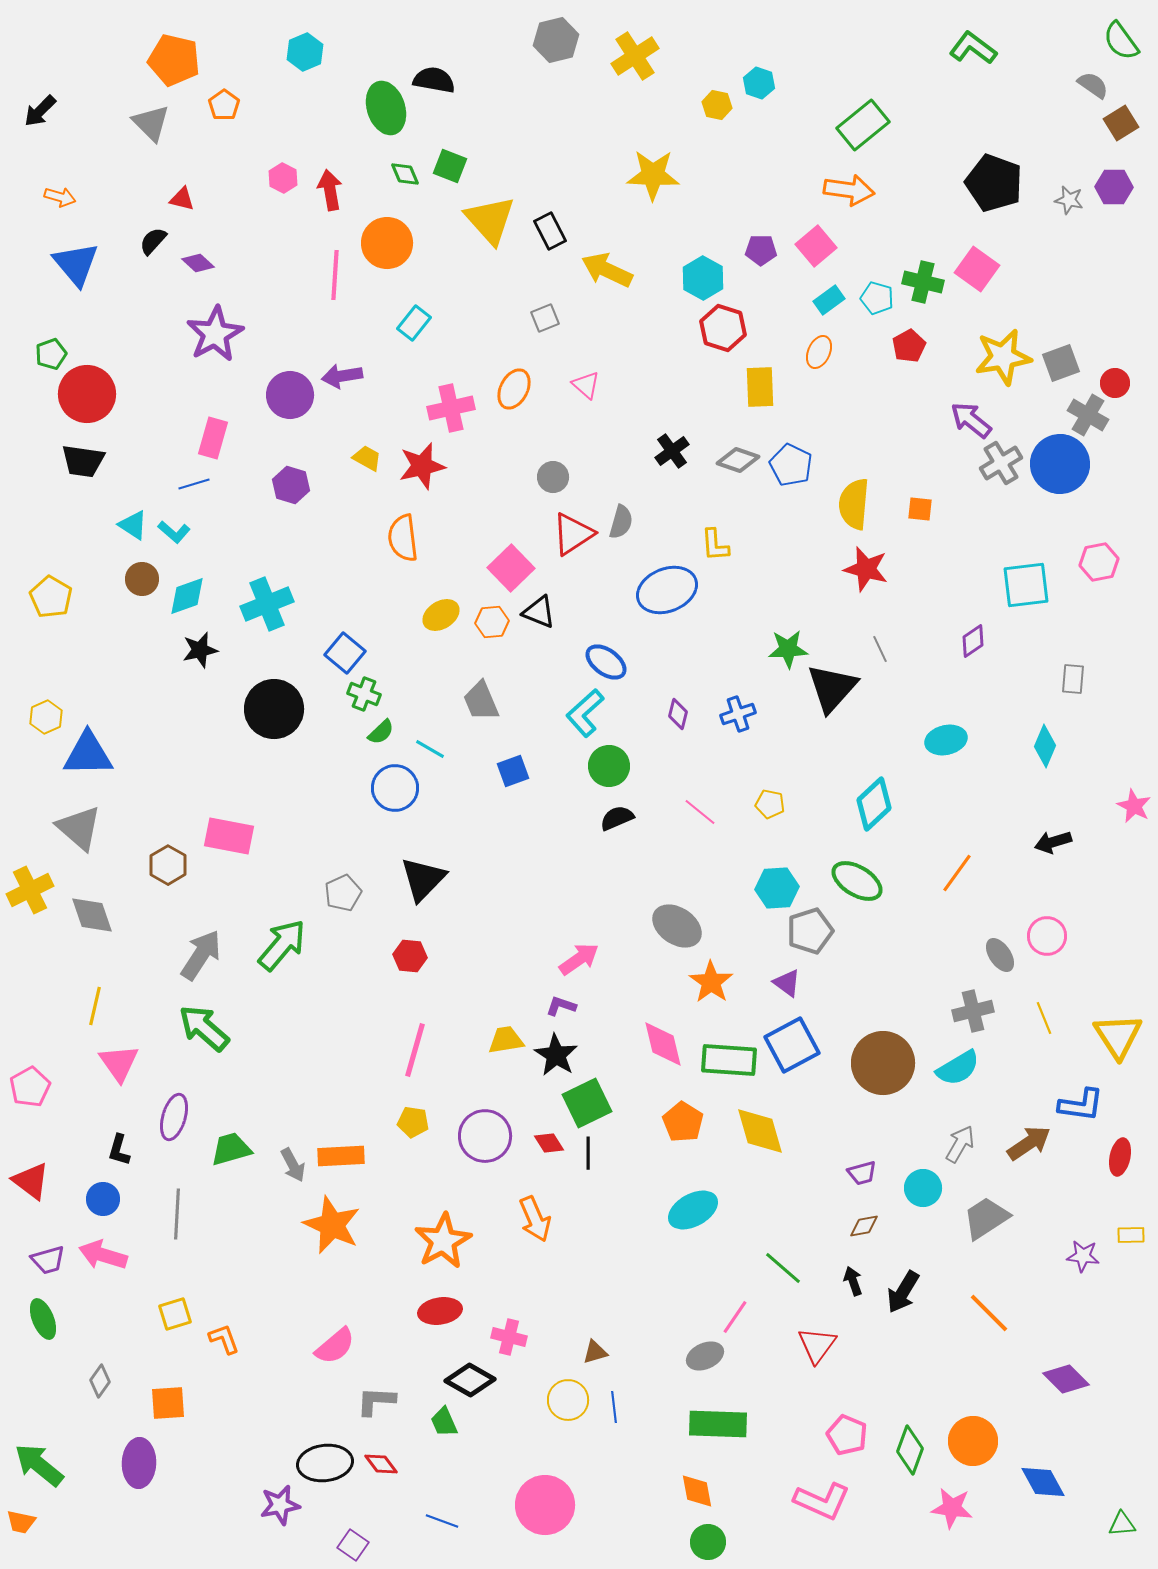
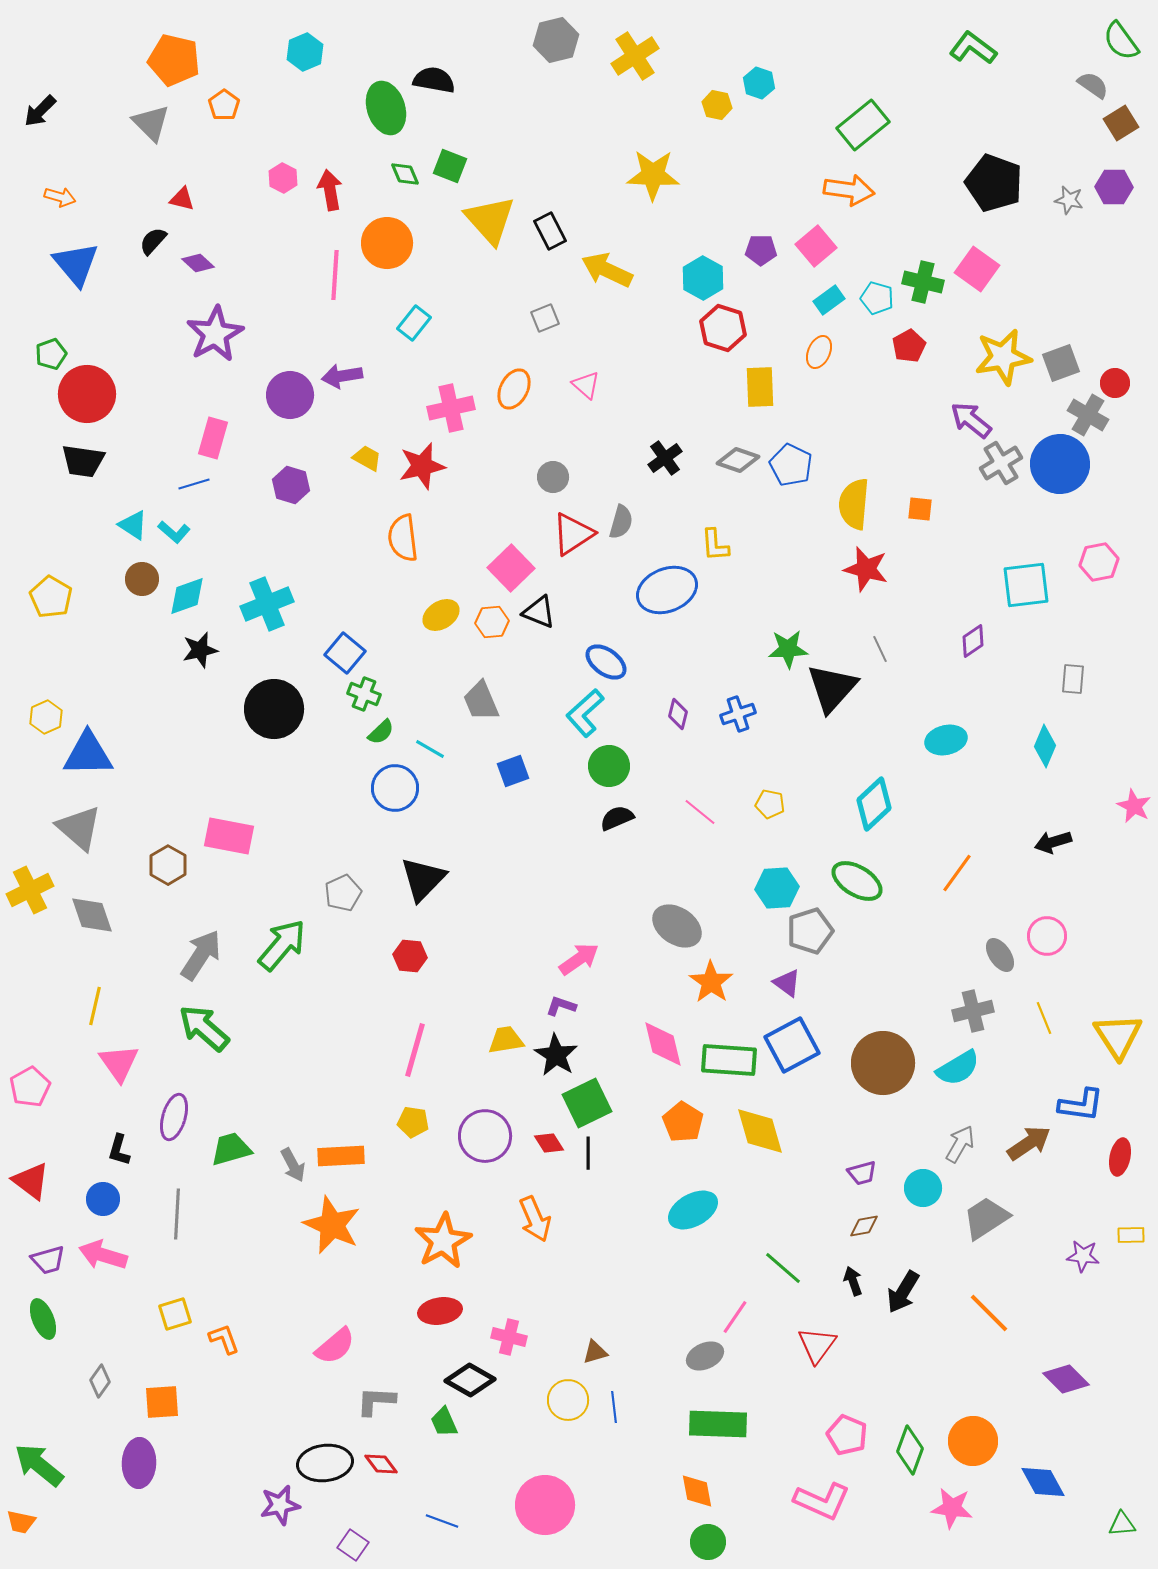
black cross at (672, 451): moved 7 px left, 7 px down
orange square at (168, 1403): moved 6 px left, 1 px up
